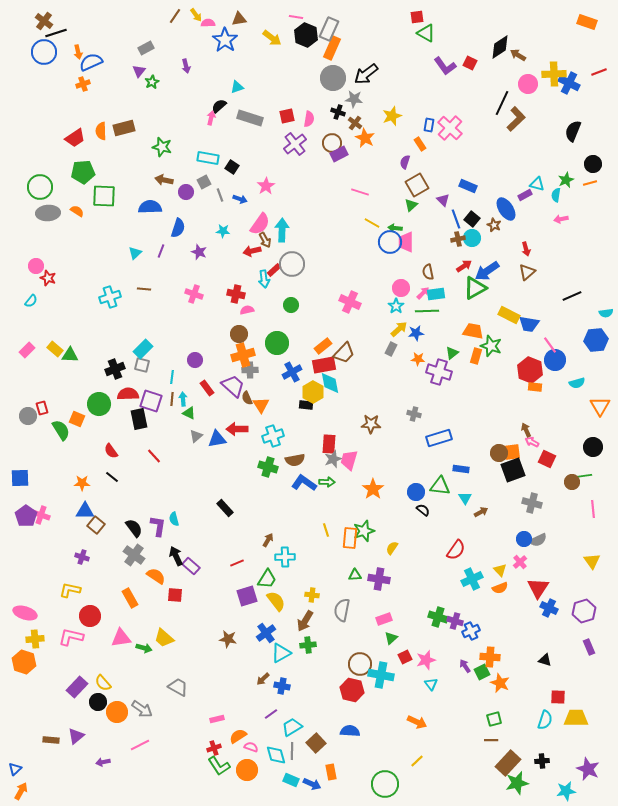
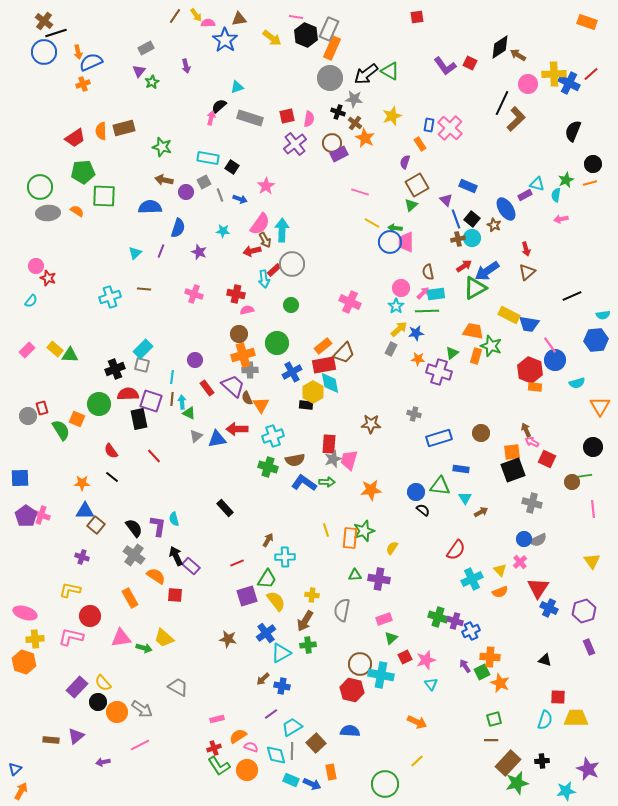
green triangle at (426, 33): moved 36 px left, 38 px down
red line at (599, 72): moved 8 px left, 2 px down; rotated 21 degrees counterclockwise
gray circle at (333, 78): moved 3 px left
purple triangle at (443, 200): moved 3 px right
cyan semicircle at (606, 313): moved 3 px left, 2 px down
cyan arrow at (183, 399): moved 1 px left, 3 px down
brown circle at (499, 453): moved 18 px left, 20 px up
orange star at (373, 489): moved 2 px left, 1 px down; rotated 30 degrees clockwise
orange semicircle at (500, 588): moved 4 px down
